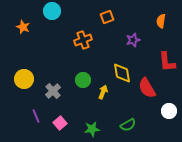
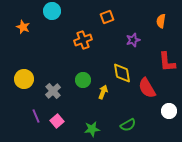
pink square: moved 3 px left, 2 px up
